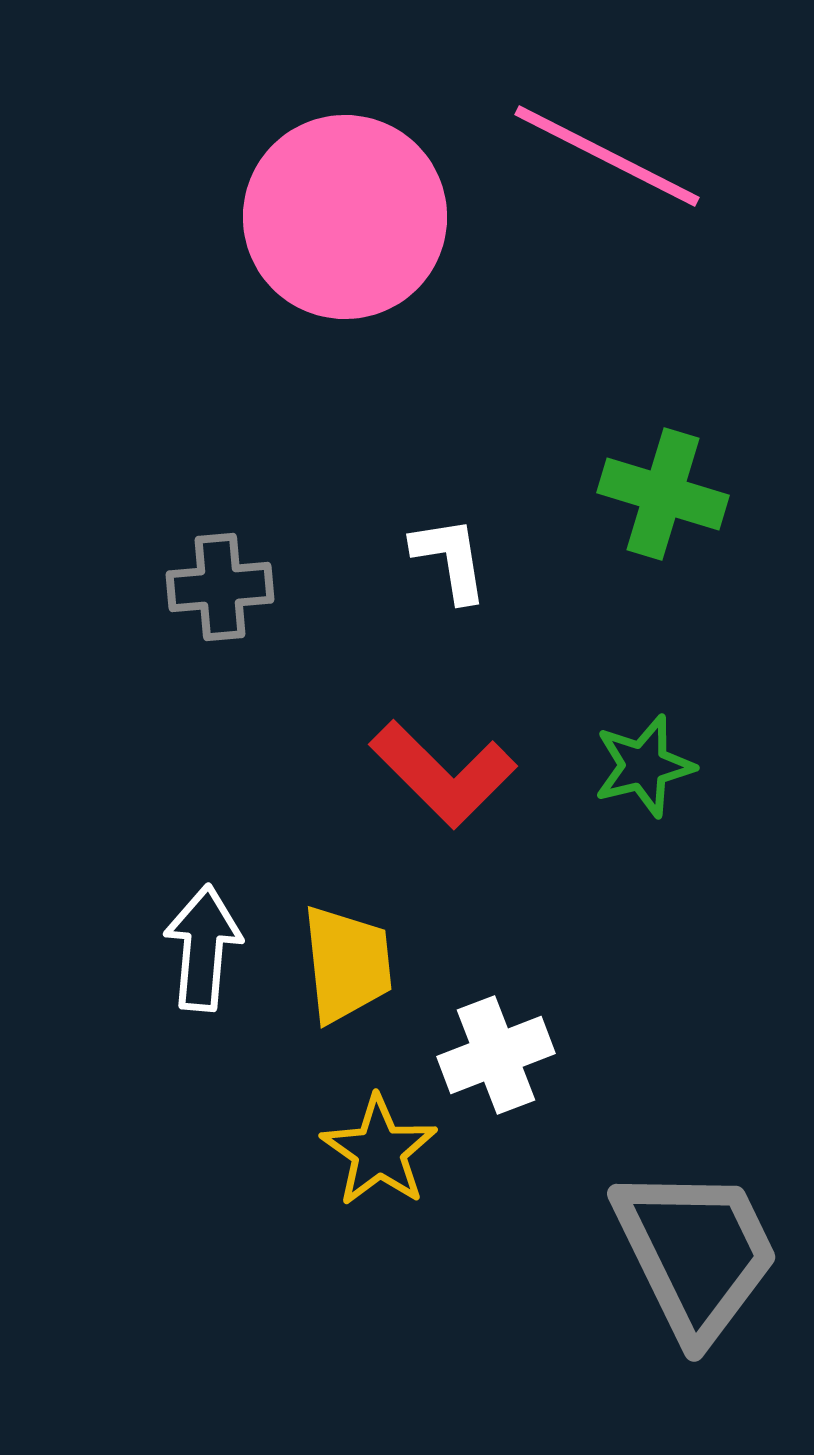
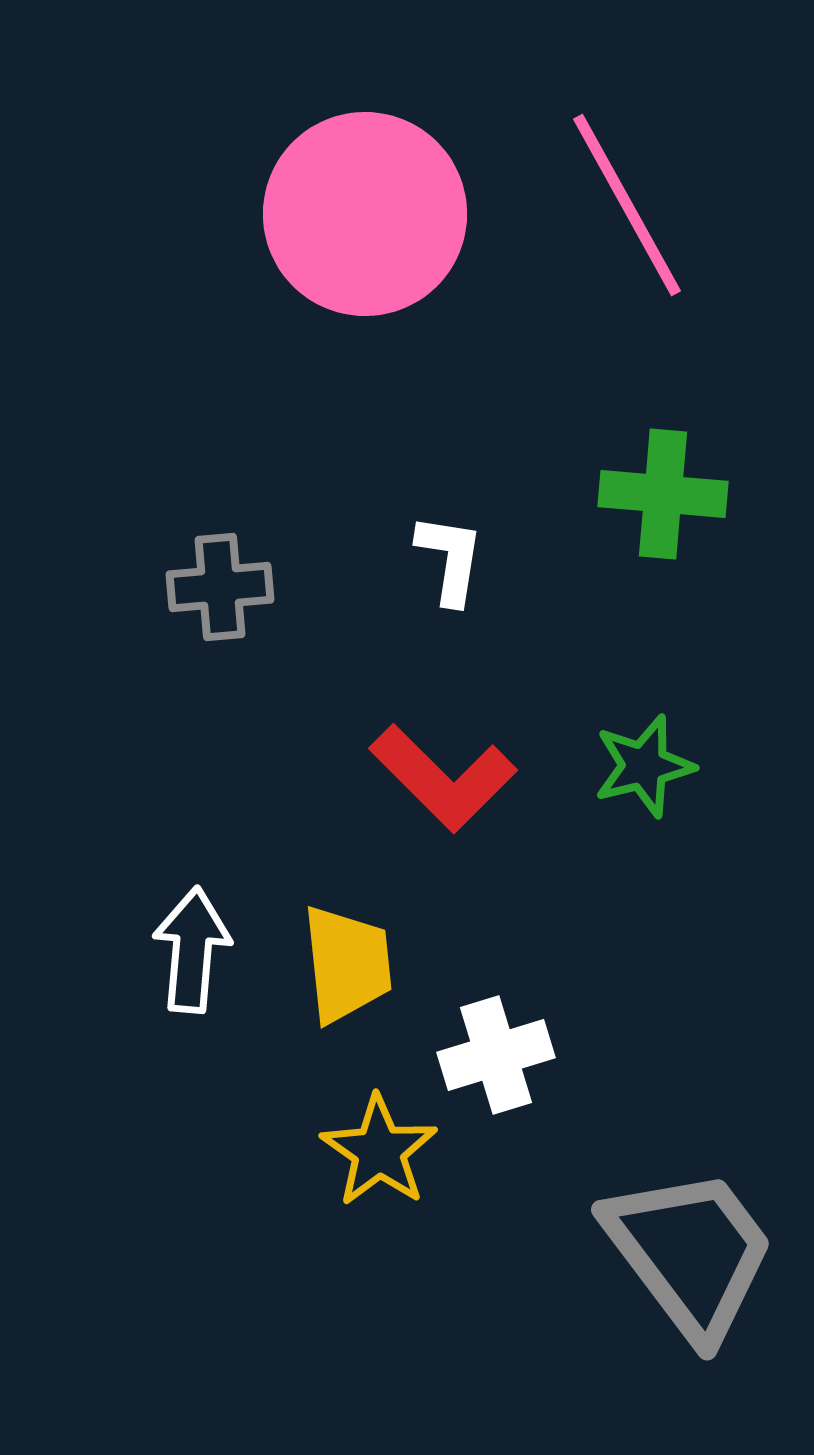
pink line: moved 20 px right, 49 px down; rotated 34 degrees clockwise
pink circle: moved 20 px right, 3 px up
green cross: rotated 12 degrees counterclockwise
white L-shape: rotated 18 degrees clockwise
red L-shape: moved 4 px down
white arrow: moved 11 px left, 2 px down
white cross: rotated 4 degrees clockwise
gray trapezoid: moved 6 px left; rotated 11 degrees counterclockwise
